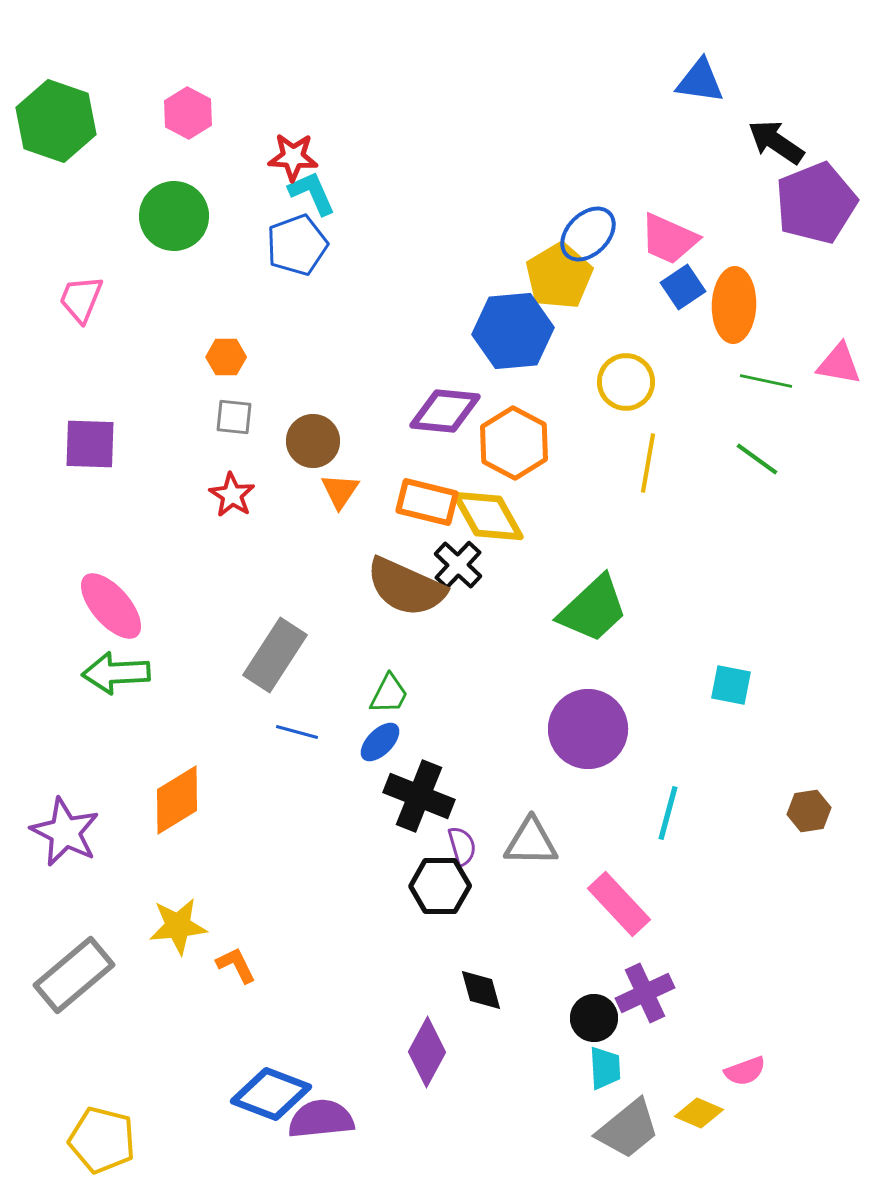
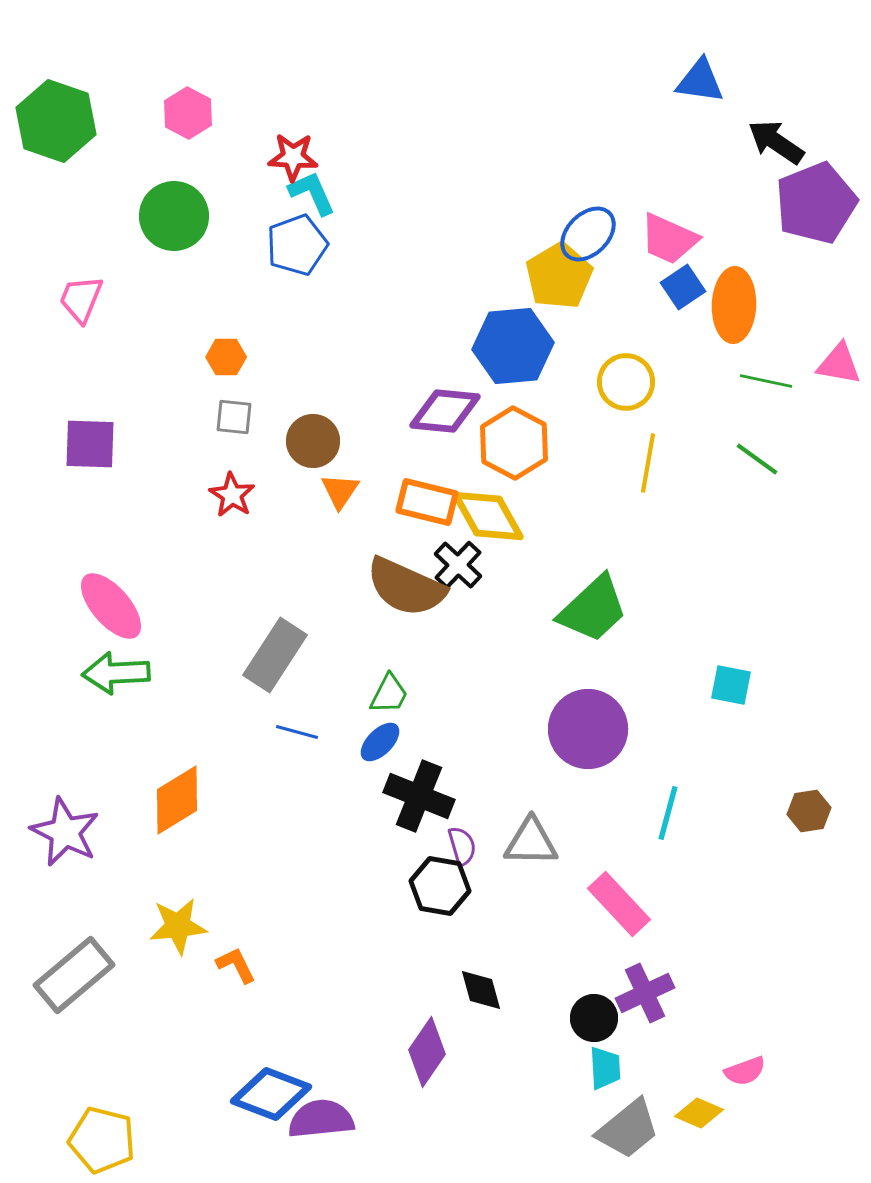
blue hexagon at (513, 331): moved 15 px down
black hexagon at (440, 886): rotated 10 degrees clockwise
purple diamond at (427, 1052): rotated 6 degrees clockwise
